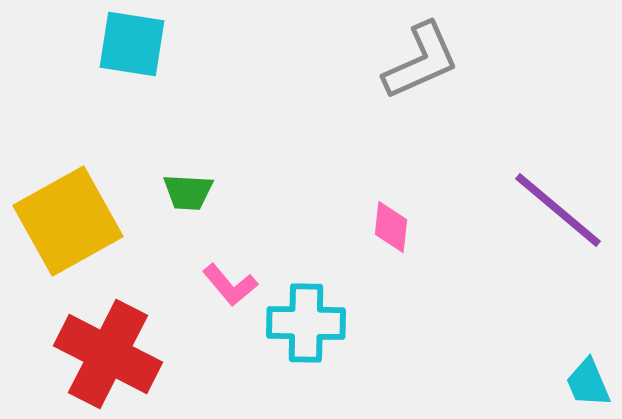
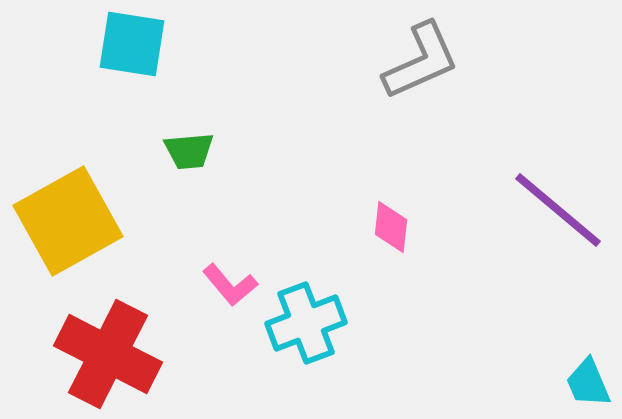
green trapezoid: moved 1 px right, 41 px up; rotated 8 degrees counterclockwise
cyan cross: rotated 22 degrees counterclockwise
